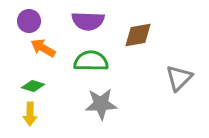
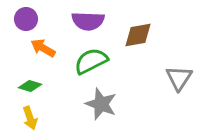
purple circle: moved 3 px left, 2 px up
green semicircle: rotated 28 degrees counterclockwise
gray triangle: rotated 12 degrees counterclockwise
green diamond: moved 3 px left
gray star: rotated 24 degrees clockwise
yellow arrow: moved 4 px down; rotated 20 degrees counterclockwise
